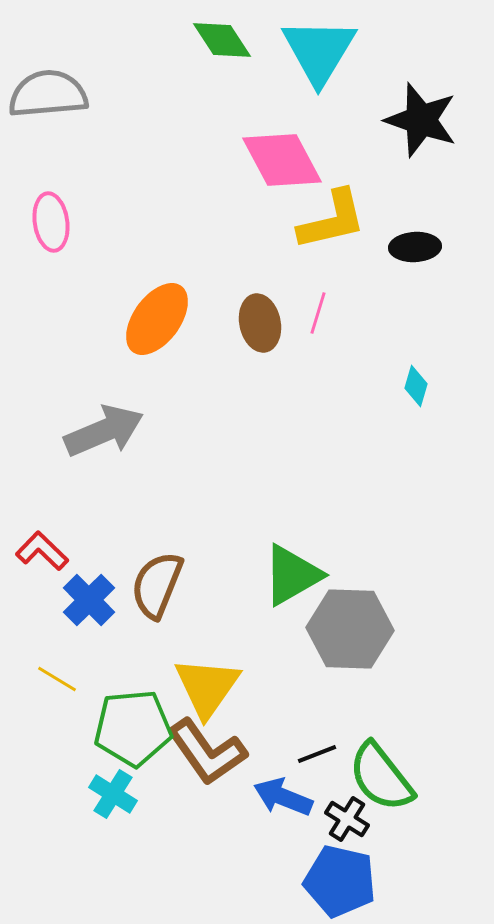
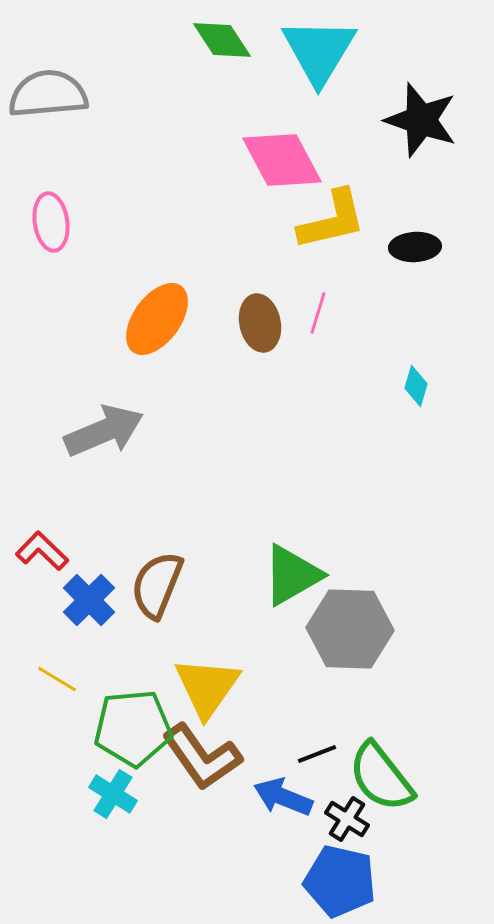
brown L-shape: moved 5 px left, 5 px down
